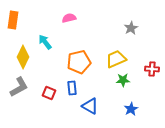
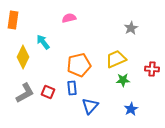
cyan arrow: moved 2 px left
orange pentagon: moved 3 px down
gray L-shape: moved 6 px right, 6 px down
red square: moved 1 px left, 1 px up
blue triangle: rotated 42 degrees clockwise
